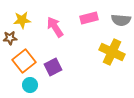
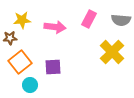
pink rectangle: moved 1 px down; rotated 48 degrees counterclockwise
pink arrow: rotated 130 degrees clockwise
yellow cross: rotated 20 degrees clockwise
orange square: moved 4 px left, 1 px down
purple square: rotated 24 degrees clockwise
